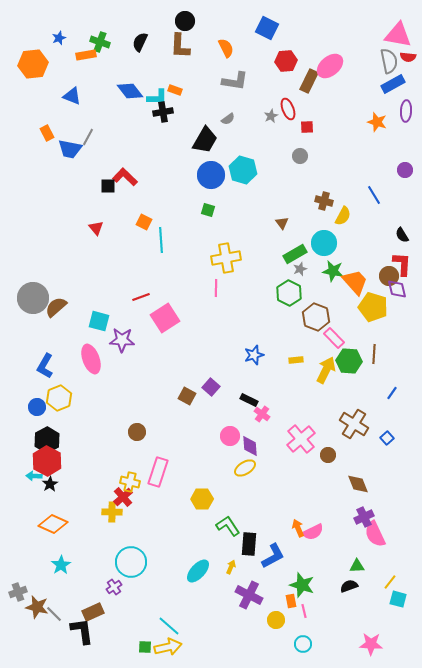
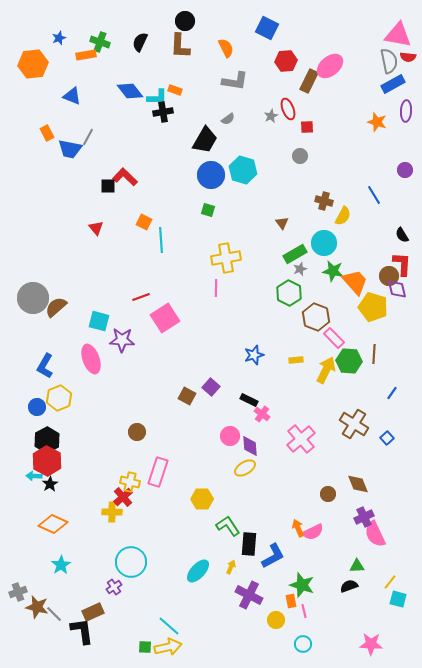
brown circle at (328, 455): moved 39 px down
